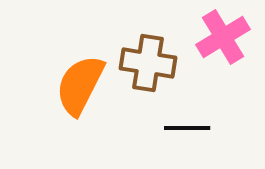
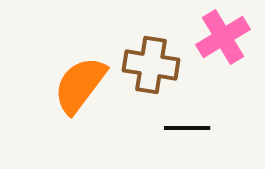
brown cross: moved 3 px right, 2 px down
orange semicircle: rotated 10 degrees clockwise
